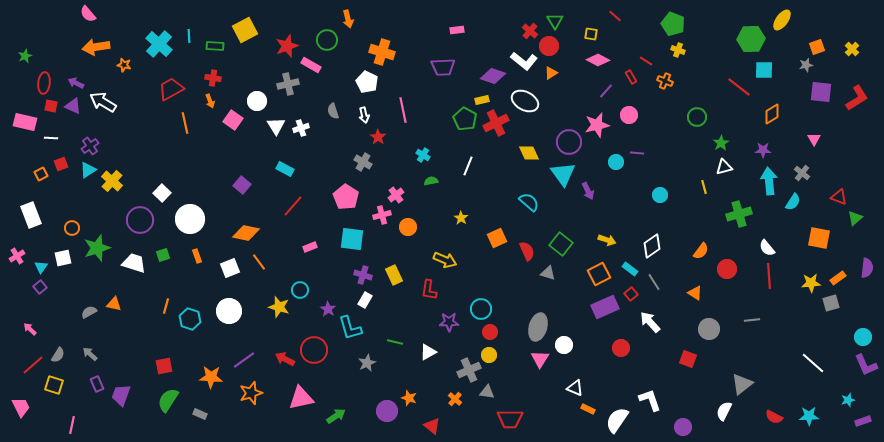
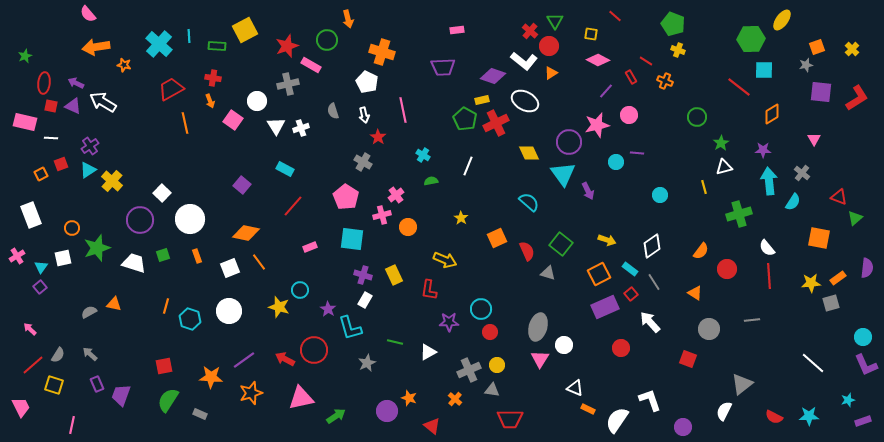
green rectangle at (215, 46): moved 2 px right
yellow circle at (489, 355): moved 8 px right, 10 px down
gray triangle at (487, 392): moved 5 px right, 2 px up
